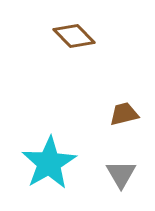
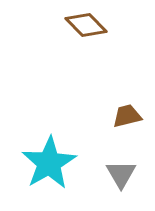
brown diamond: moved 12 px right, 11 px up
brown trapezoid: moved 3 px right, 2 px down
